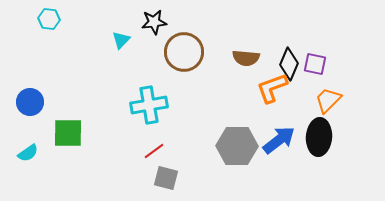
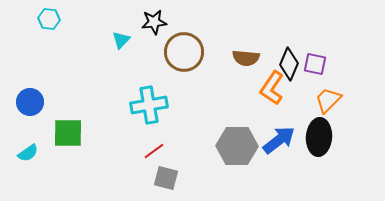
orange L-shape: rotated 36 degrees counterclockwise
